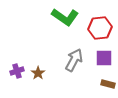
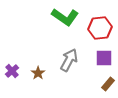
gray arrow: moved 5 px left
purple cross: moved 5 px left; rotated 24 degrees counterclockwise
brown rectangle: rotated 64 degrees counterclockwise
